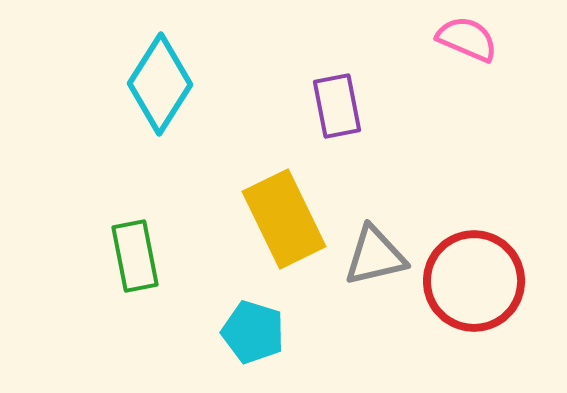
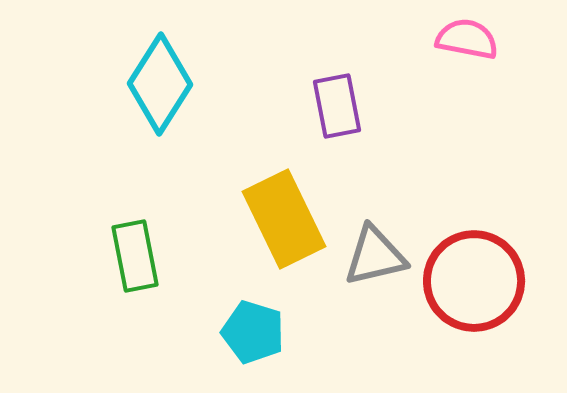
pink semicircle: rotated 12 degrees counterclockwise
